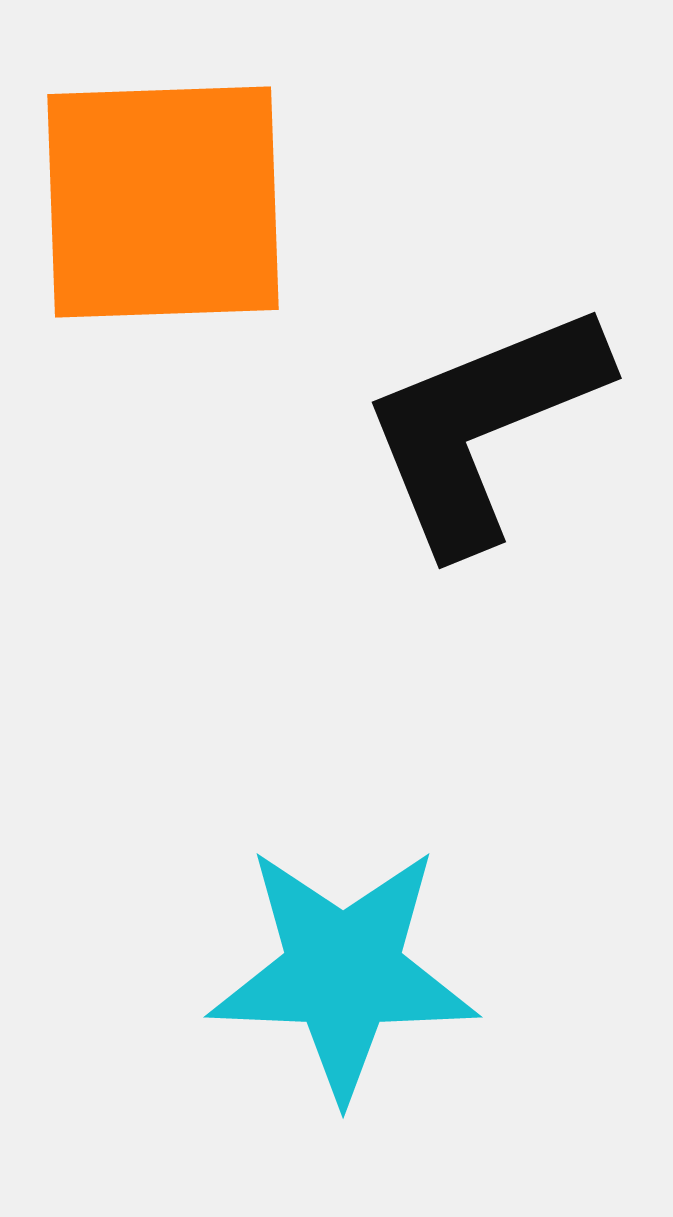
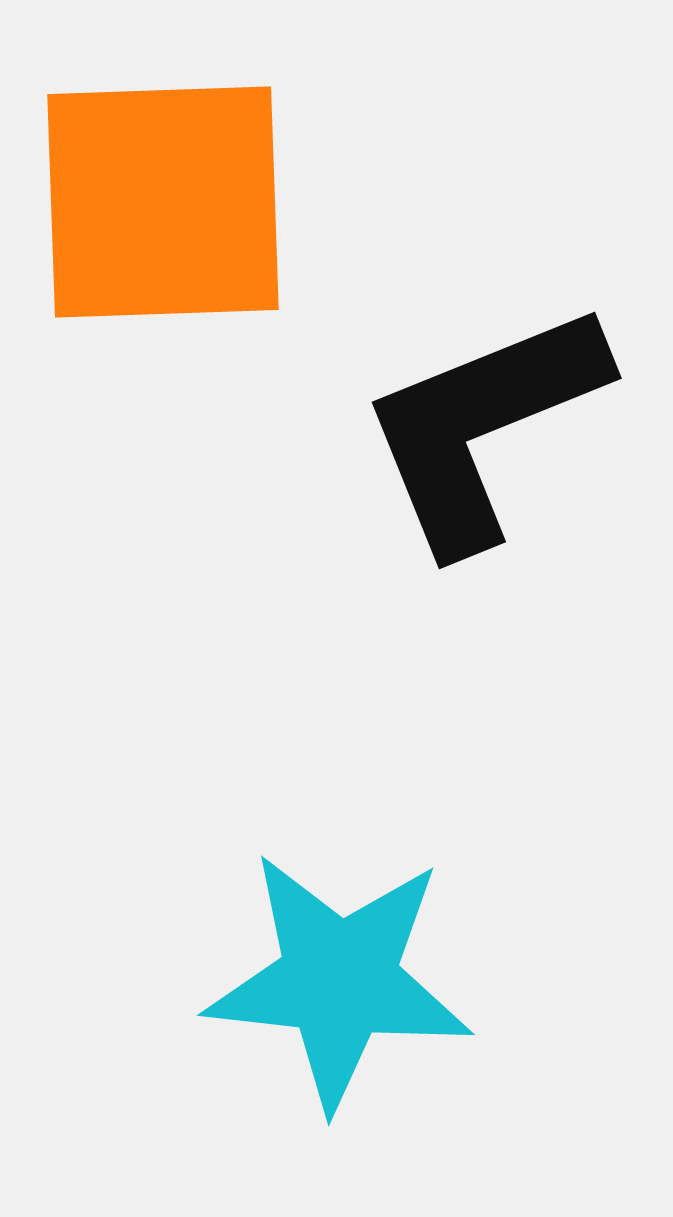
cyan star: moved 4 px left, 8 px down; rotated 4 degrees clockwise
